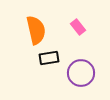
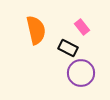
pink rectangle: moved 4 px right
black rectangle: moved 19 px right, 10 px up; rotated 36 degrees clockwise
